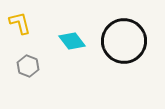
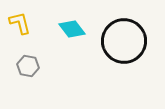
cyan diamond: moved 12 px up
gray hexagon: rotated 10 degrees counterclockwise
